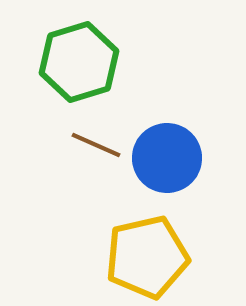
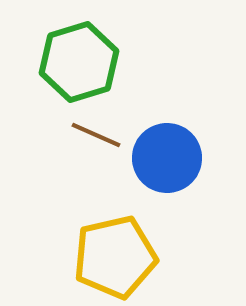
brown line: moved 10 px up
yellow pentagon: moved 32 px left
